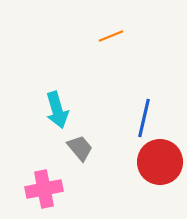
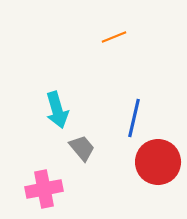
orange line: moved 3 px right, 1 px down
blue line: moved 10 px left
gray trapezoid: moved 2 px right
red circle: moved 2 px left
